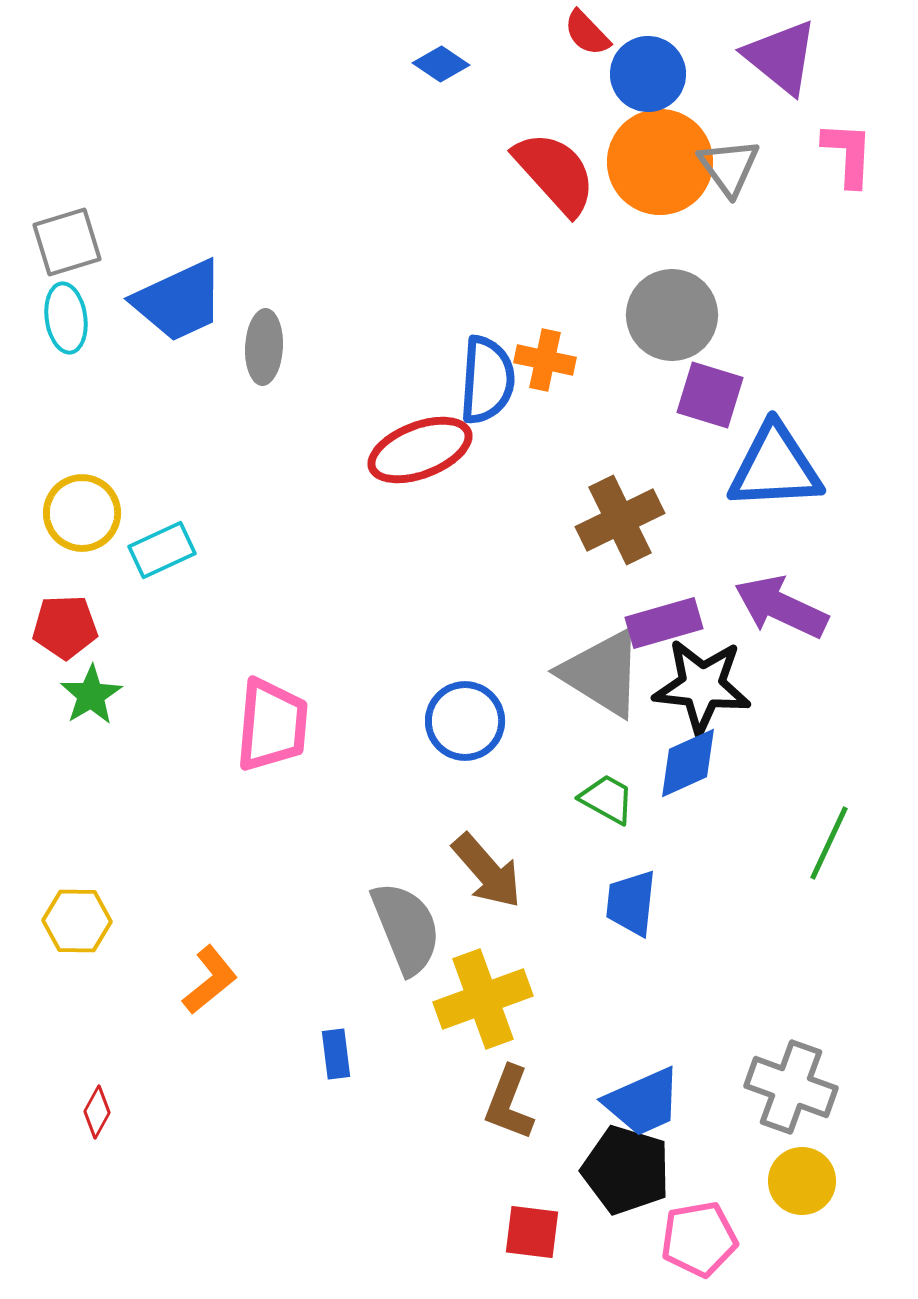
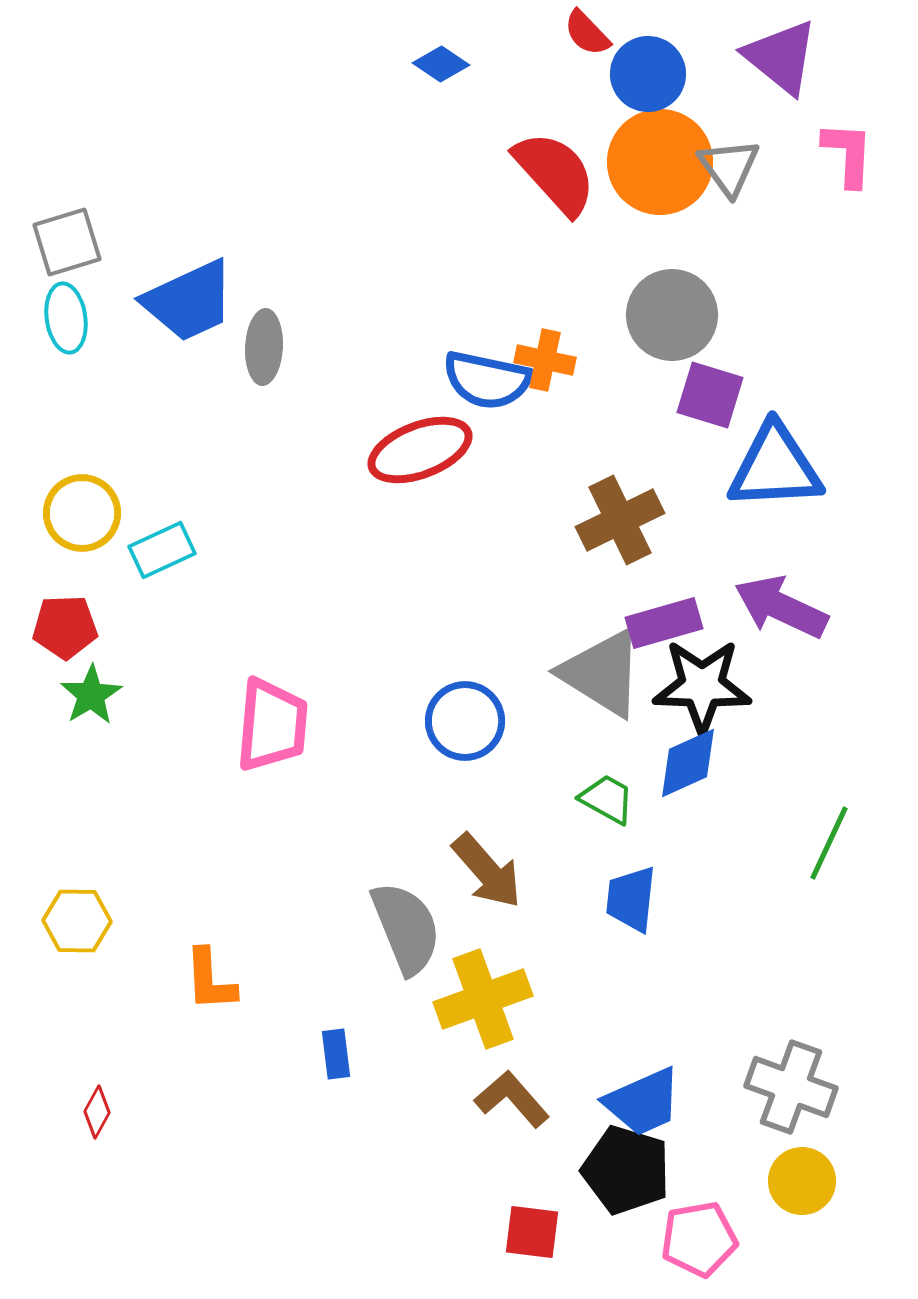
blue trapezoid at (179, 301): moved 10 px right
blue semicircle at (487, 380): rotated 98 degrees clockwise
black star at (702, 686): rotated 4 degrees counterclockwise
blue trapezoid at (631, 903): moved 4 px up
orange L-shape at (210, 980): rotated 126 degrees clockwise
brown L-shape at (509, 1103): moved 3 px right, 4 px up; rotated 118 degrees clockwise
